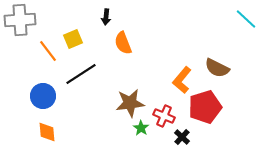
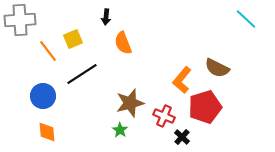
black line: moved 1 px right
brown star: rotated 8 degrees counterclockwise
green star: moved 21 px left, 2 px down
